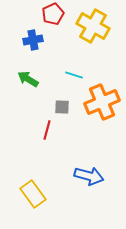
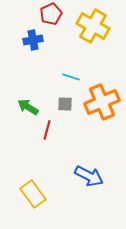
red pentagon: moved 2 px left
cyan line: moved 3 px left, 2 px down
green arrow: moved 28 px down
gray square: moved 3 px right, 3 px up
blue arrow: rotated 12 degrees clockwise
